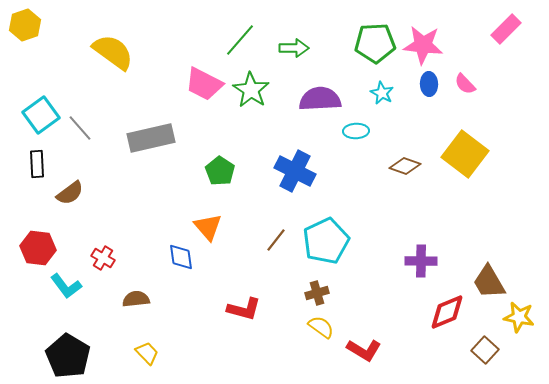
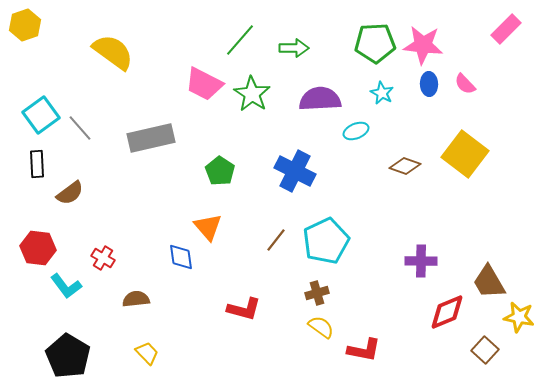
green star at (251, 90): moved 1 px right, 4 px down
cyan ellipse at (356, 131): rotated 20 degrees counterclockwise
red L-shape at (364, 350): rotated 20 degrees counterclockwise
